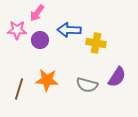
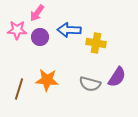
purple circle: moved 3 px up
gray semicircle: moved 3 px right, 1 px up
